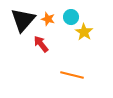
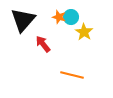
orange star: moved 11 px right, 2 px up
red arrow: moved 2 px right
